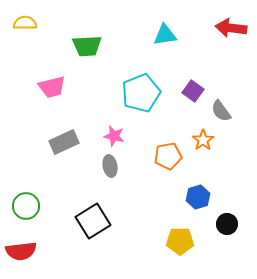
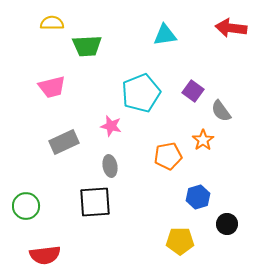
yellow semicircle: moved 27 px right
pink star: moved 3 px left, 10 px up
black square: moved 2 px right, 19 px up; rotated 28 degrees clockwise
red semicircle: moved 24 px right, 4 px down
